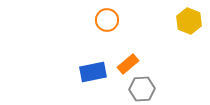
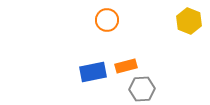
orange rectangle: moved 2 px left, 2 px down; rotated 25 degrees clockwise
